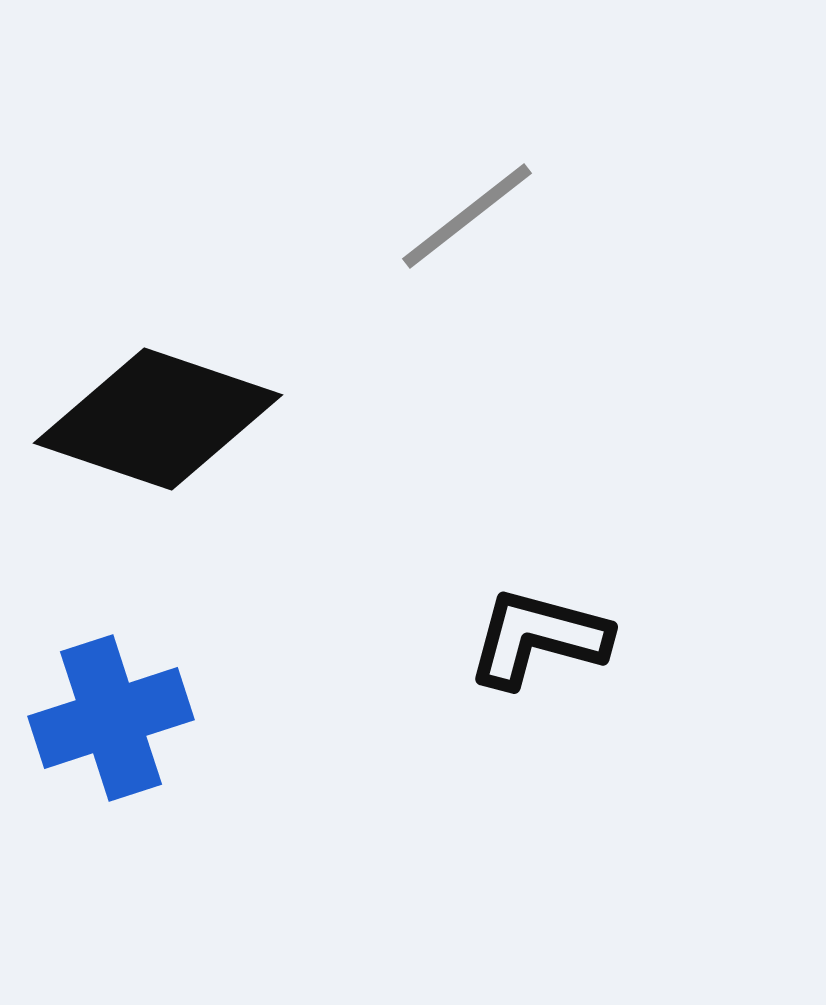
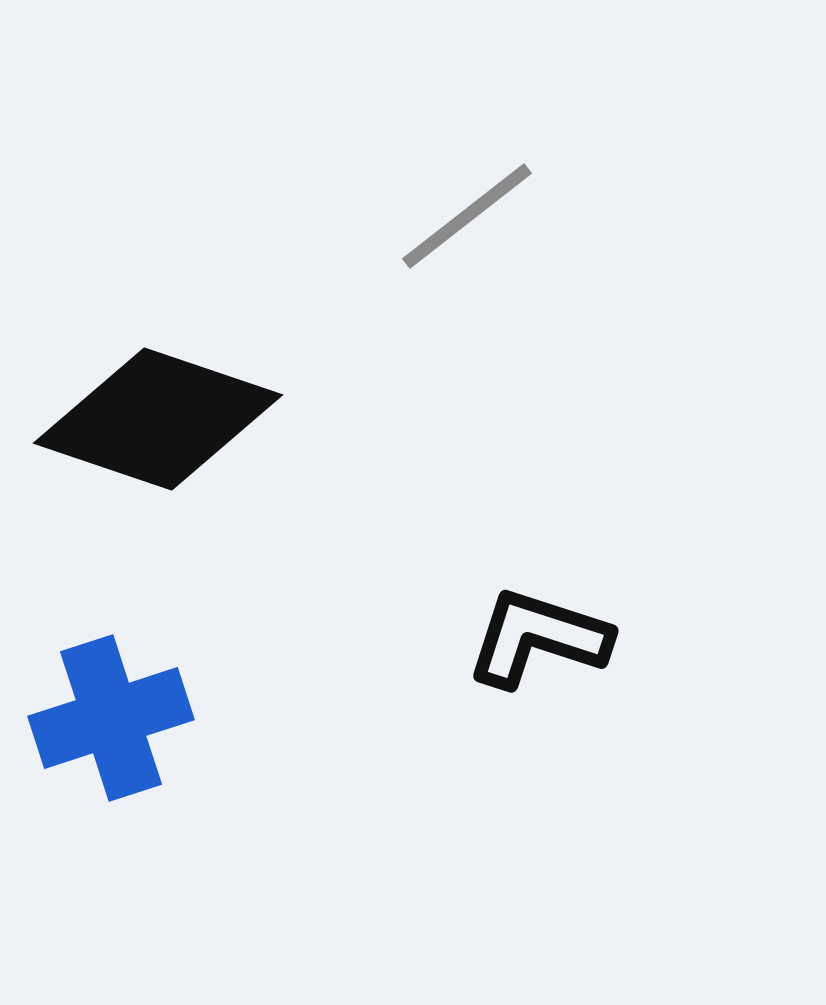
black L-shape: rotated 3 degrees clockwise
